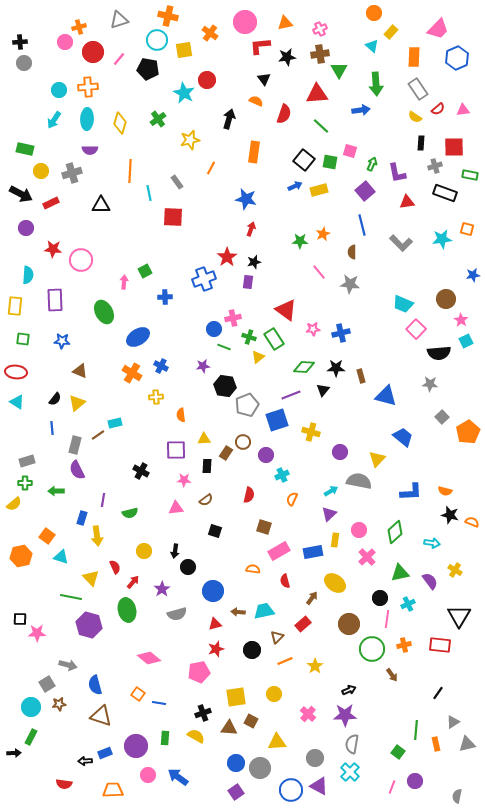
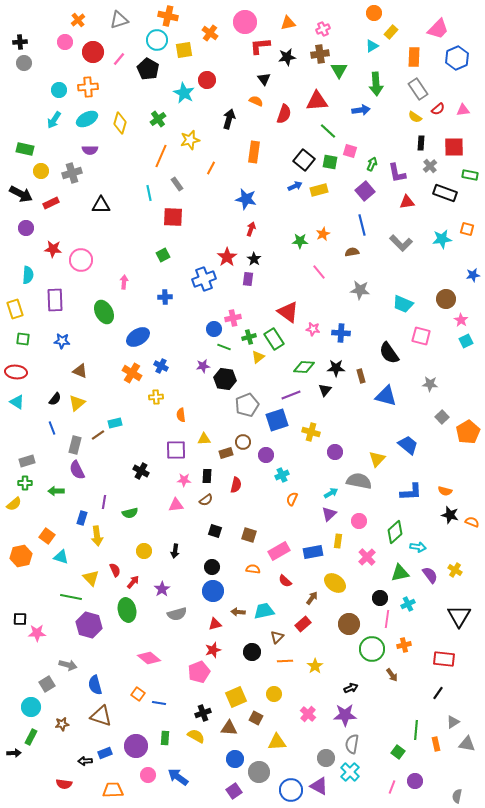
orange triangle at (285, 23): moved 3 px right
orange cross at (79, 27): moved 1 px left, 7 px up; rotated 24 degrees counterclockwise
pink cross at (320, 29): moved 3 px right
cyan triangle at (372, 46): rotated 48 degrees clockwise
black pentagon at (148, 69): rotated 20 degrees clockwise
red triangle at (317, 94): moved 7 px down
cyan ellipse at (87, 119): rotated 60 degrees clockwise
green line at (321, 126): moved 7 px right, 5 px down
gray cross at (435, 166): moved 5 px left; rotated 24 degrees counterclockwise
orange line at (130, 171): moved 31 px right, 15 px up; rotated 20 degrees clockwise
gray rectangle at (177, 182): moved 2 px down
brown semicircle at (352, 252): rotated 80 degrees clockwise
black star at (254, 262): moved 3 px up; rotated 24 degrees counterclockwise
green square at (145, 271): moved 18 px right, 16 px up
purple rectangle at (248, 282): moved 3 px up
gray star at (350, 284): moved 10 px right, 6 px down
yellow rectangle at (15, 306): moved 3 px down; rotated 24 degrees counterclockwise
red triangle at (286, 310): moved 2 px right, 2 px down
pink star at (313, 329): rotated 16 degrees clockwise
pink square at (416, 329): moved 5 px right, 7 px down; rotated 30 degrees counterclockwise
blue cross at (341, 333): rotated 18 degrees clockwise
green cross at (249, 337): rotated 32 degrees counterclockwise
black semicircle at (439, 353): moved 50 px left; rotated 60 degrees clockwise
black hexagon at (225, 386): moved 7 px up
black triangle at (323, 390): moved 2 px right
blue line at (52, 428): rotated 16 degrees counterclockwise
blue trapezoid at (403, 437): moved 5 px right, 8 px down
purple circle at (340, 452): moved 5 px left
brown rectangle at (226, 453): rotated 40 degrees clockwise
black rectangle at (207, 466): moved 10 px down
cyan arrow at (331, 491): moved 2 px down
red semicircle at (249, 495): moved 13 px left, 10 px up
purple line at (103, 500): moved 1 px right, 2 px down
pink triangle at (176, 508): moved 3 px up
brown square at (264, 527): moved 15 px left, 8 px down
pink circle at (359, 530): moved 9 px up
yellow rectangle at (335, 540): moved 3 px right, 1 px down
cyan arrow at (432, 543): moved 14 px left, 4 px down
red semicircle at (115, 567): moved 3 px down
black circle at (188, 567): moved 24 px right
red semicircle at (285, 581): rotated 32 degrees counterclockwise
purple semicircle at (430, 581): moved 6 px up
red rectangle at (440, 645): moved 4 px right, 14 px down
red star at (216, 649): moved 3 px left, 1 px down
black circle at (252, 650): moved 2 px down
orange line at (285, 661): rotated 21 degrees clockwise
pink pentagon at (199, 672): rotated 10 degrees counterclockwise
black arrow at (349, 690): moved 2 px right, 2 px up
yellow square at (236, 697): rotated 15 degrees counterclockwise
brown star at (59, 704): moved 3 px right, 20 px down
brown square at (251, 721): moved 5 px right, 3 px up
gray triangle at (467, 744): rotated 24 degrees clockwise
gray circle at (315, 758): moved 11 px right
blue circle at (236, 763): moved 1 px left, 4 px up
gray circle at (260, 768): moved 1 px left, 4 px down
purple square at (236, 792): moved 2 px left, 1 px up
